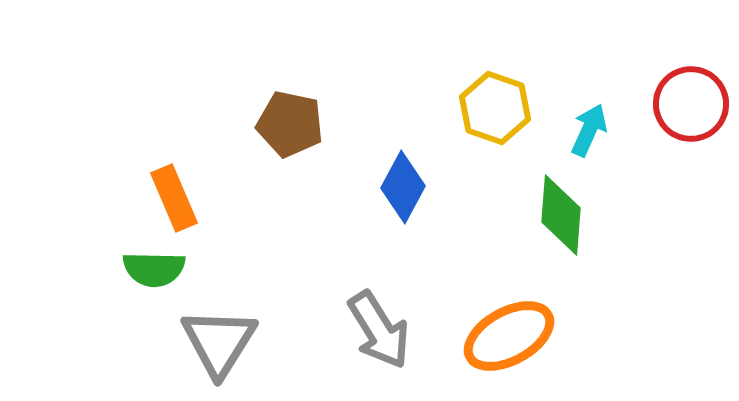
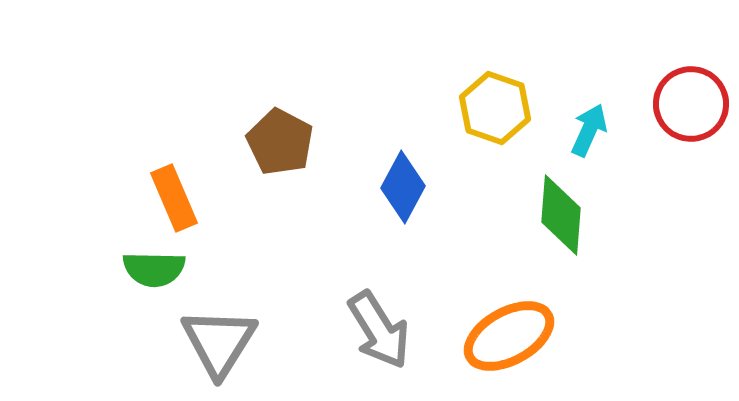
brown pentagon: moved 10 px left, 18 px down; rotated 16 degrees clockwise
